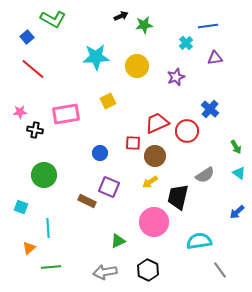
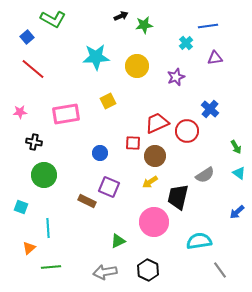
black cross: moved 1 px left, 12 px down
